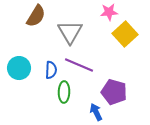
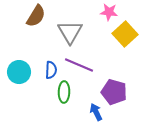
pink star: rotated 12 degrees clockwise
cyan circle: moved 4 px down
